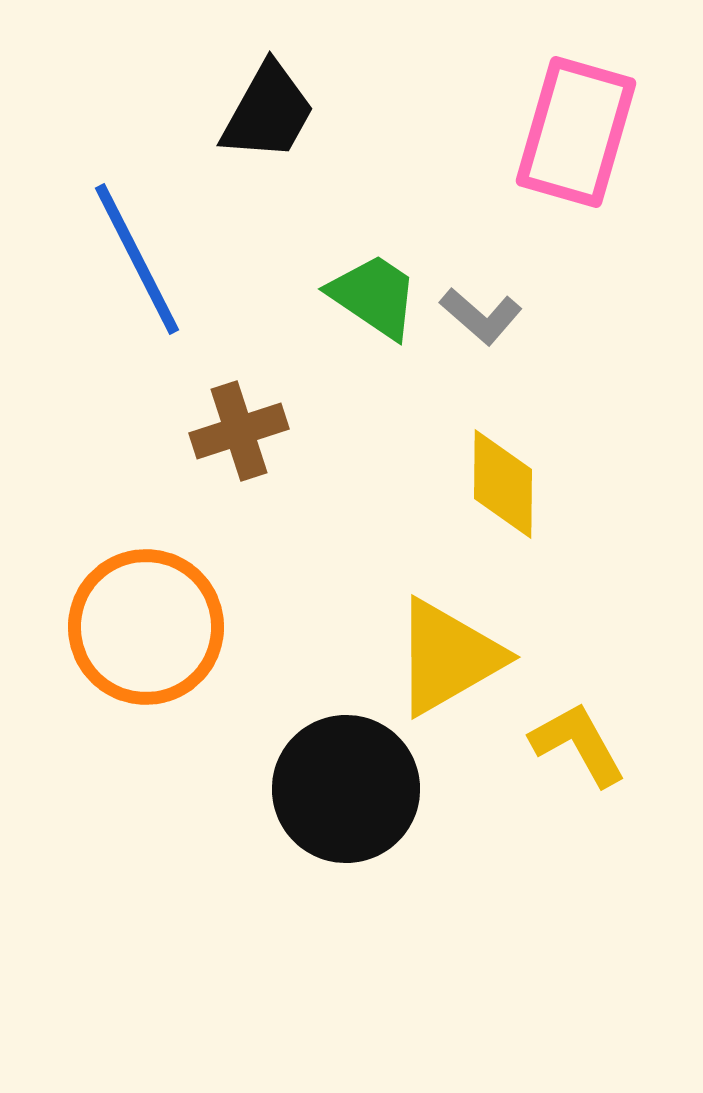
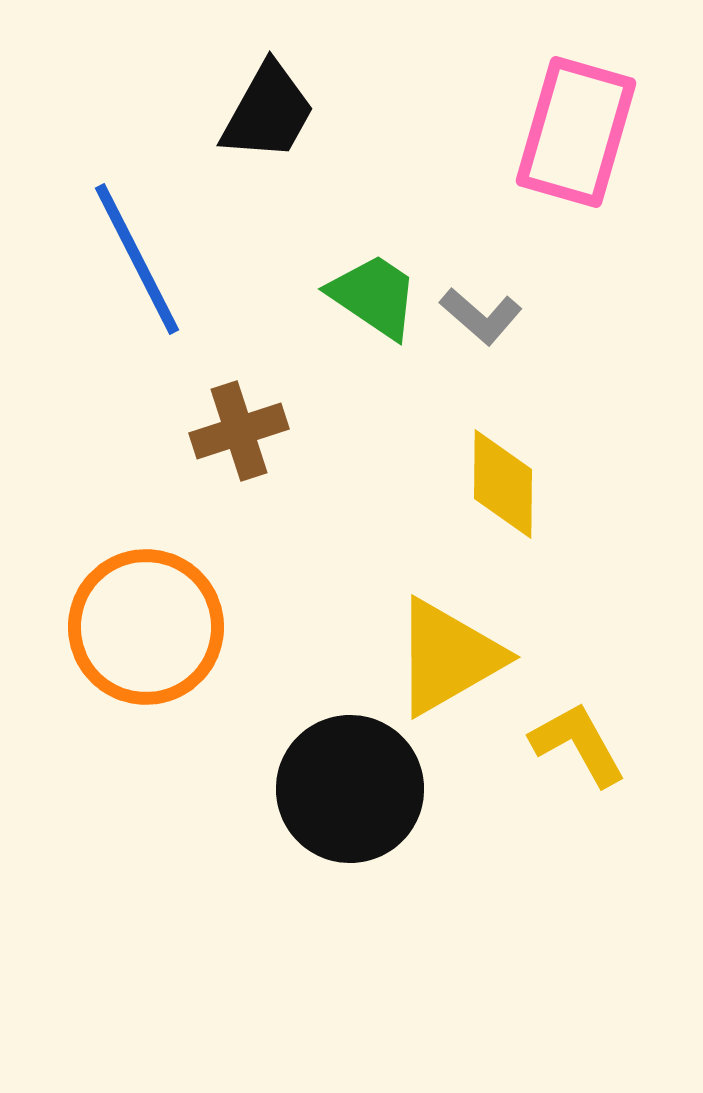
black circle: moved 4 px right
